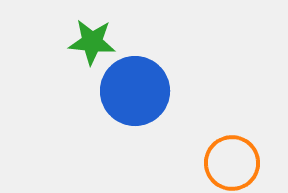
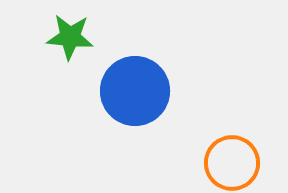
green star: moved 22 px left, 5 px up
